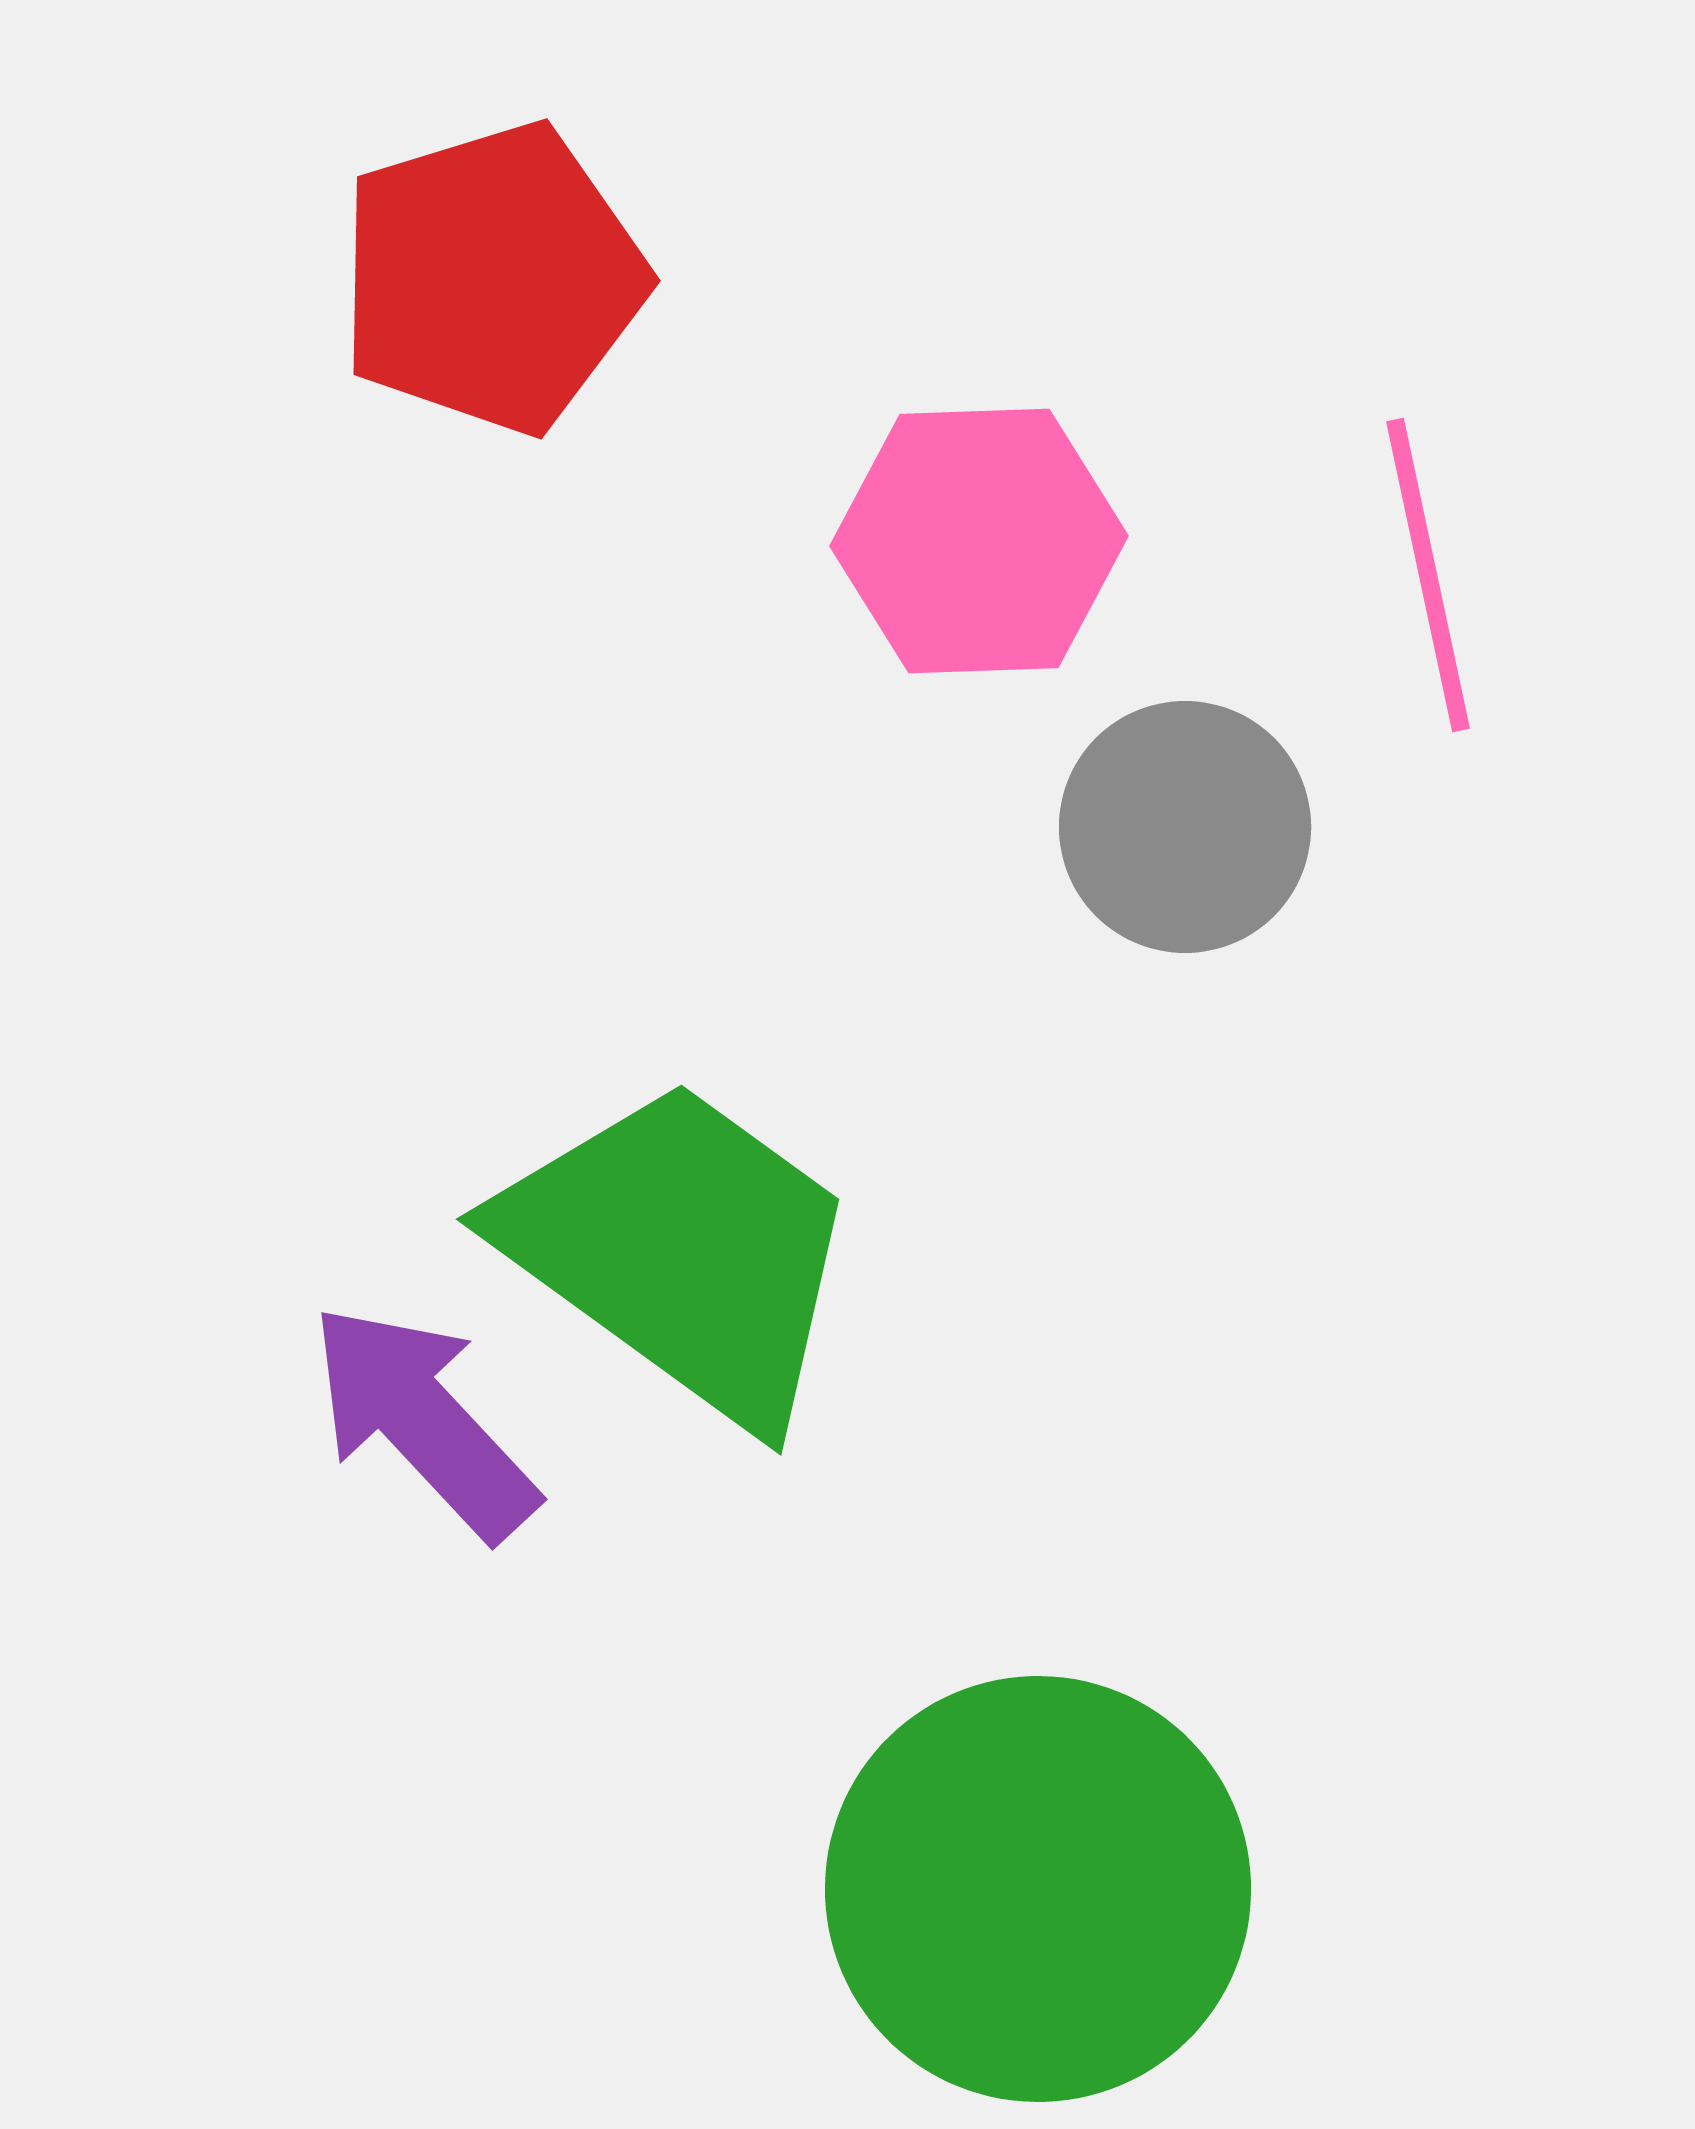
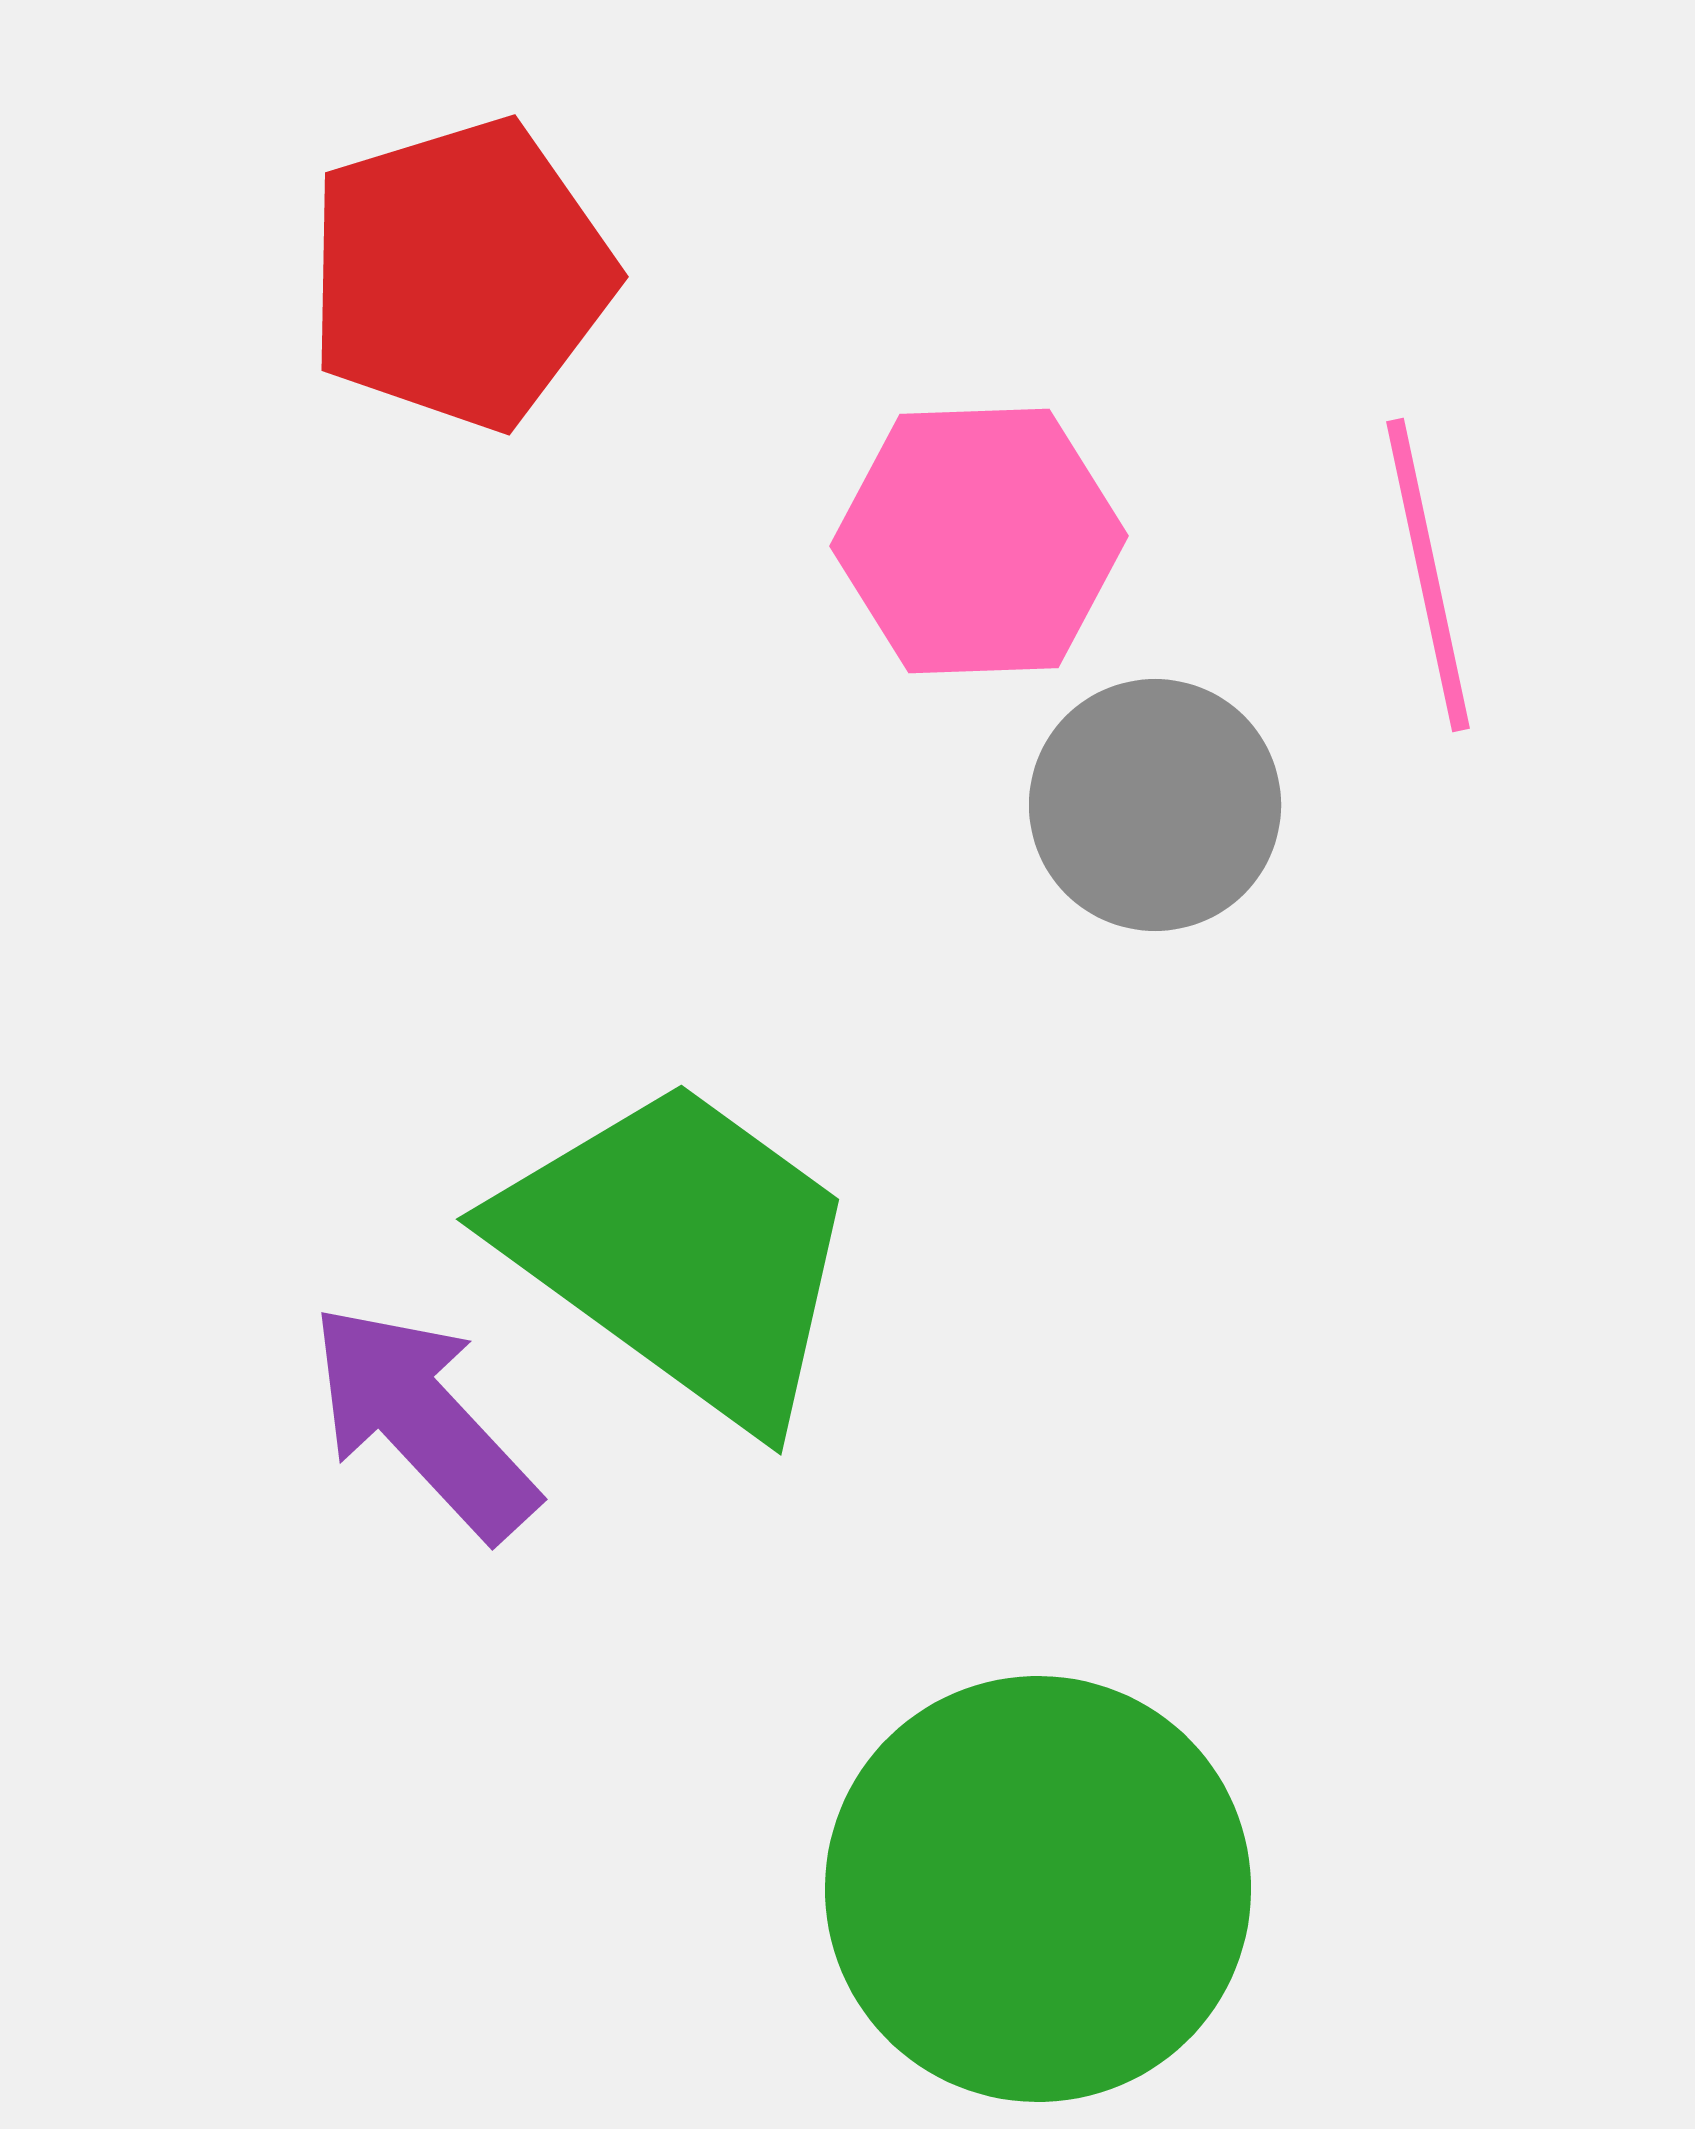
red pentagon: moved 32 px left, 4 px up
gray circle: moved 30 px left, 22 px up
